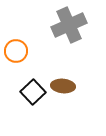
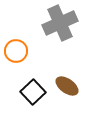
gray cross: moved 9 px left, 2 px up
brown ellipse: moved 4 px right; rotated 30 degrees clockwise
